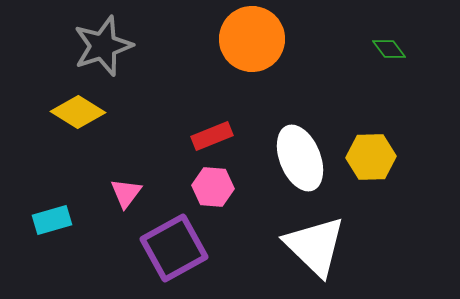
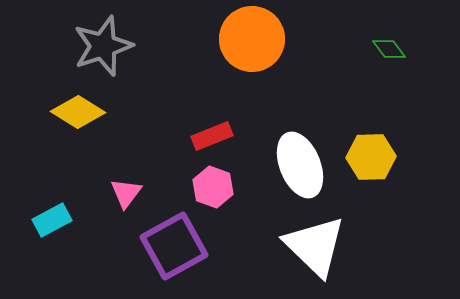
white ellipse: moved 7 px down
pink hexagon: rotated 15 degrees clockwise
cyan rectangle: rotated 12 degrees counterclockwise
purple square: moved 2 px up
